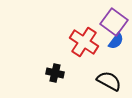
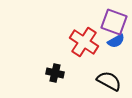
purple square: rotated 16 degrees counterclockwise
blue semicircle: rotated 24 degrees clockwise
